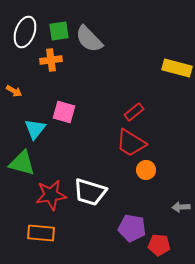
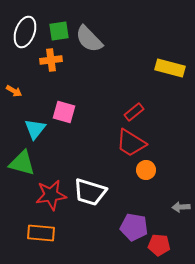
yellow rectangle: moved 7 px left
purple pentagon: moved 2 px right, 1 px up
